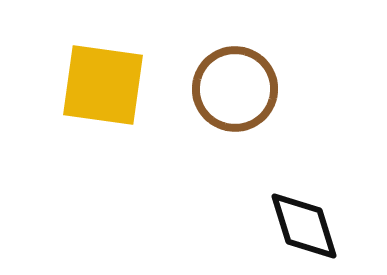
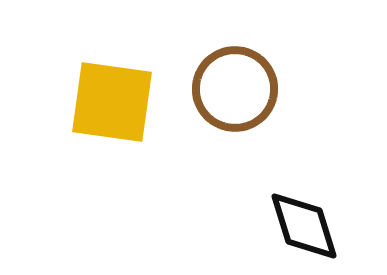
yellow square: moved 9 px right, 17 px down
